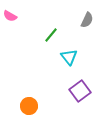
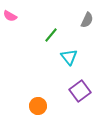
orange circle: moved 9 px right
